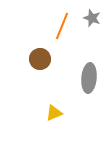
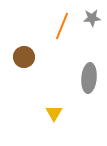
gray star: rotated 24 degrees counterclockwise
brown circle: moved 16 px left, 2 px up
yellow triangle: rotated 36 degrees counterclockwise
